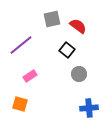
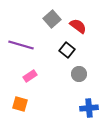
gray square: rotated 30 degrees counterclockwise
purple line: rotated 55 degrees clockwise
